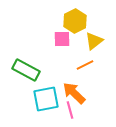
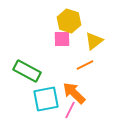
yellow hexagon: moved 6 px left; rotated 15 degrees counterclockwise
green rectangle: moved 1 px right, 1 px down
pink line: rotated 42 degrees clockwise
